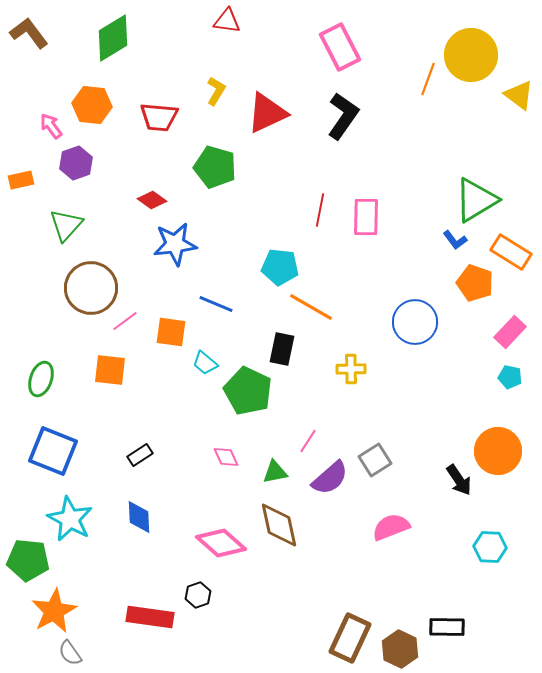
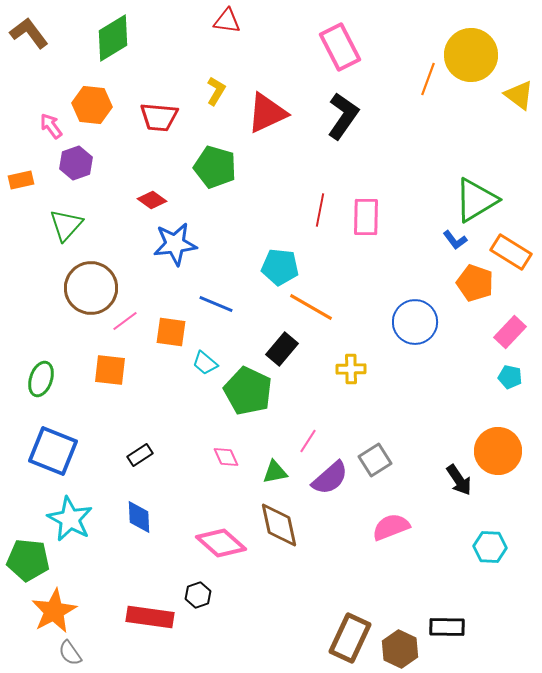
black rectangle at (282, 349): rotated 28 degrees clockwise
